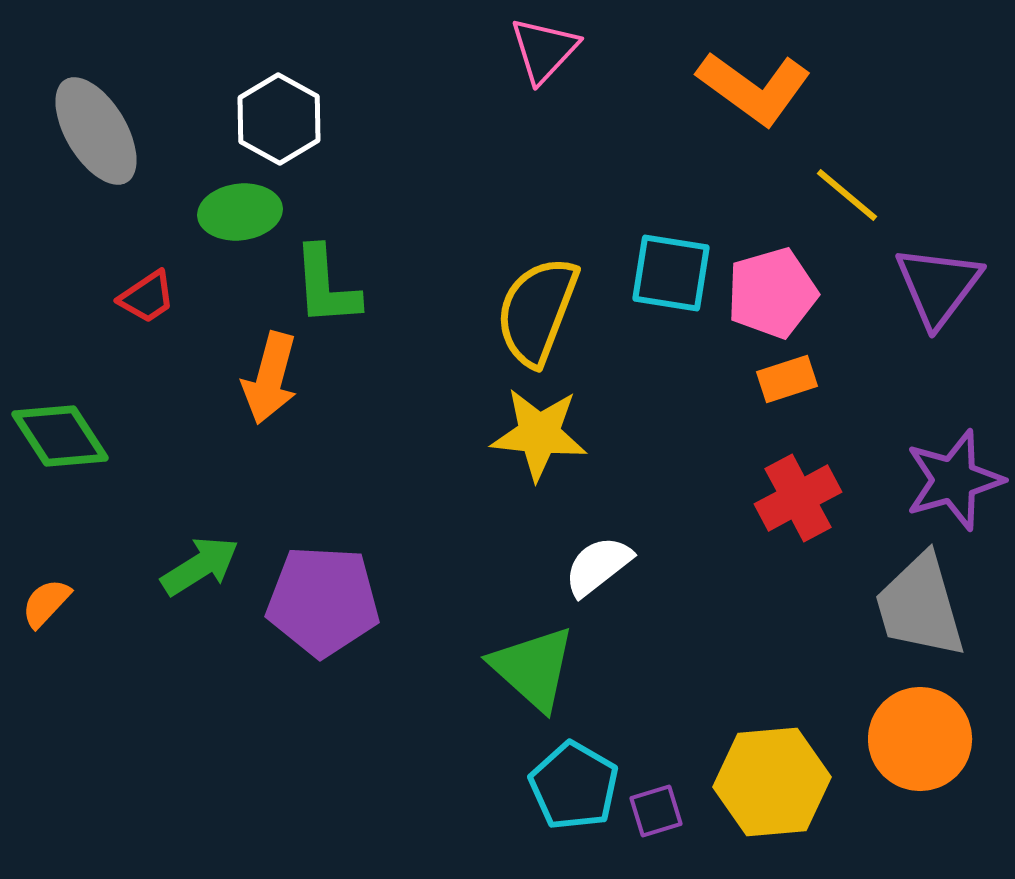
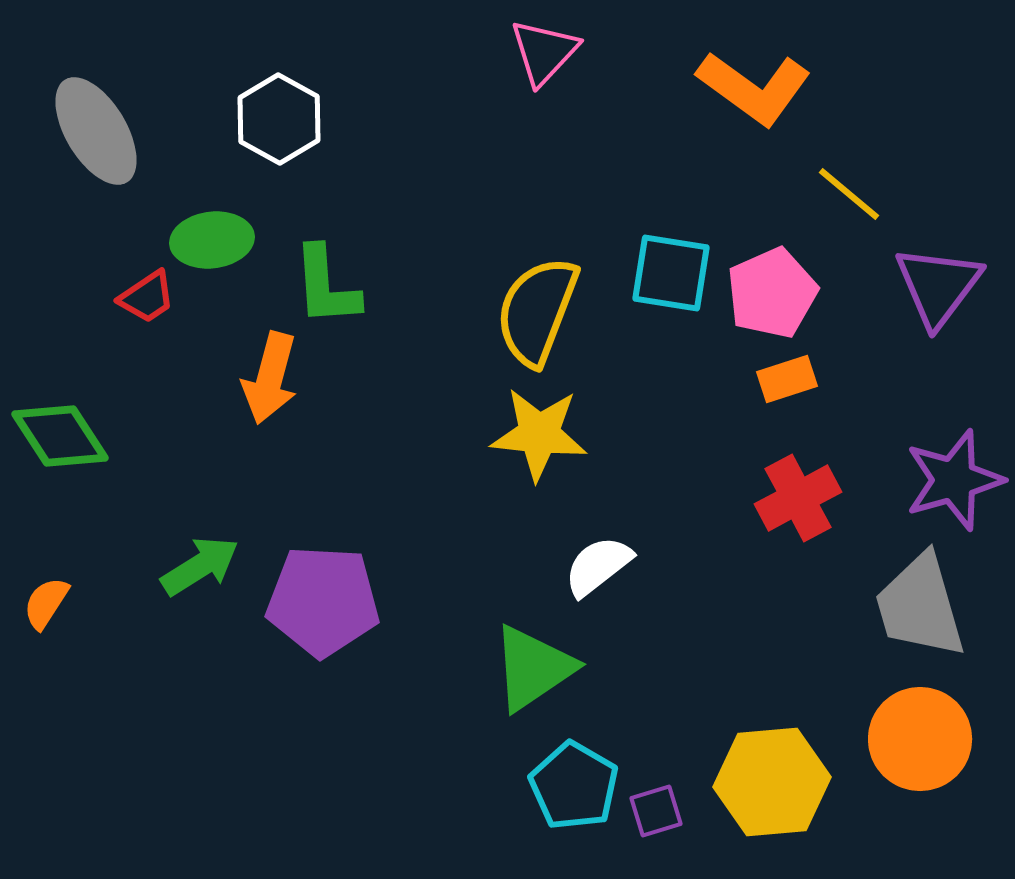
pink triangle: moved 2 px down
yellow line: moved 2 px right, 1 px up
green ellipse: moved 28 px left, 28 px down
pink pentagon: rotated 8 degrees counterclockwise
orange semicircle: rotated 10 degrees counterclockwise
green triangle: rotated 44 degrees clockwise
